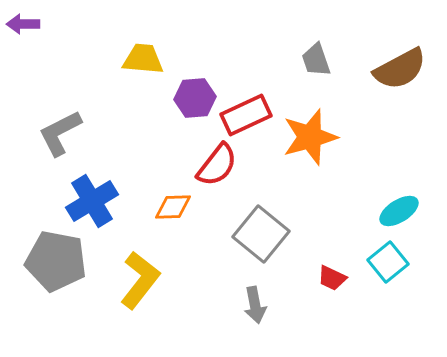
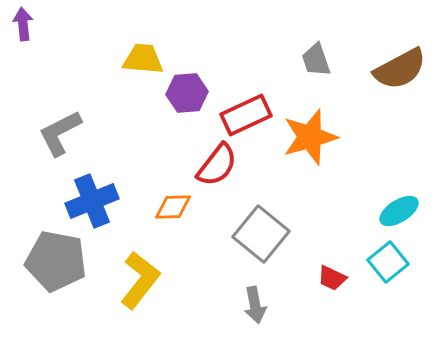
purple arrow: rotated 84 degrees clockwise
purple hexagon: moved 8 px left, 5 px up
blue cross: rotated 9 degrees clockwise
